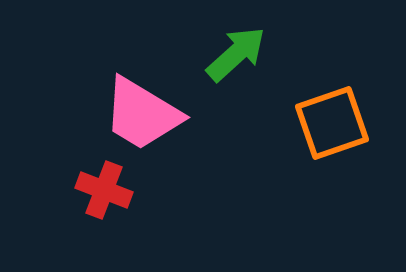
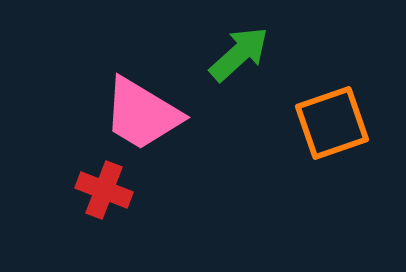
green arrow: moved 3 px right
